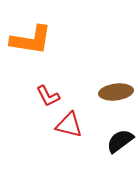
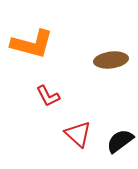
orange L-shape: moved 1 px right, 4 px down; rotated 6 degrees clockwise
brown ellipse: moved 5 px left, 32 px up
red triangle: moved 9 px right, 9 px down; rotated 28 degrees clockwise
